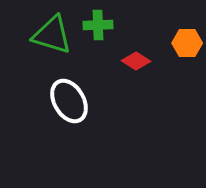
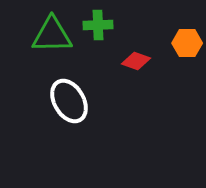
green triangle: rotated 18 degrees counterclockwise
red diamond: rotated 12 degrees counterclockwise
